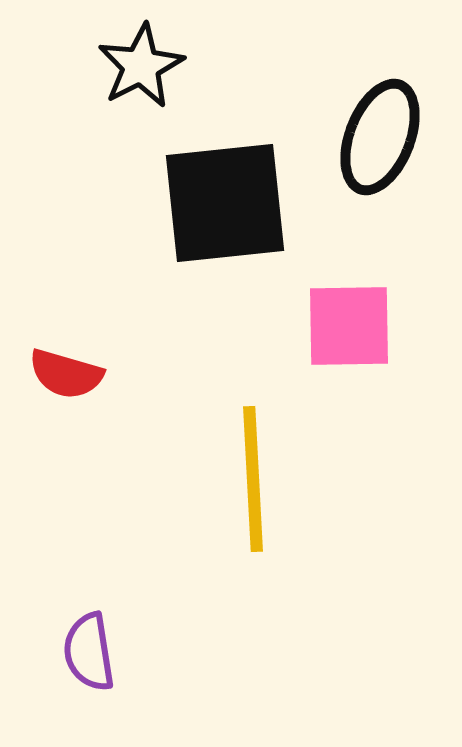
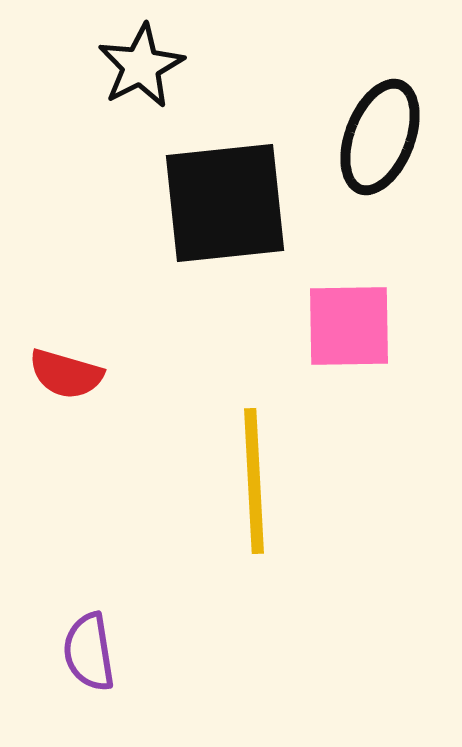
yellow line: moved 1 px right, 2 px down
